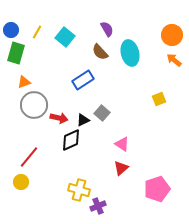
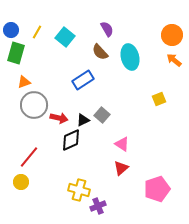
cyan ellipse: moved 4 px down
gray square: moved 2 px down
